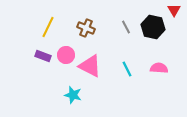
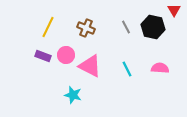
pink semicircle: moved 1 px right
